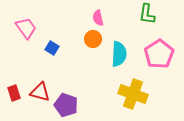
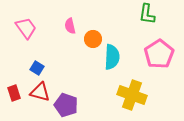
pink semicircle: moved 28 px left, 8 px down
blue square: moved 15 px left, 20 px down
cyan semicircle: moved 7 px left, 3 px down
yellow cross: moved 1 px left, 1 px down
